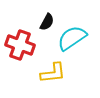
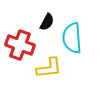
cyan semicircle: rotated 60 degrees counterclockwise
yellow L-shape: moved 4 px left, 5 px up
